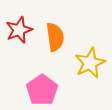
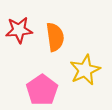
red star: rotated 16 degrees clockwise
yellow star: moved 5 px left, 7 px down
